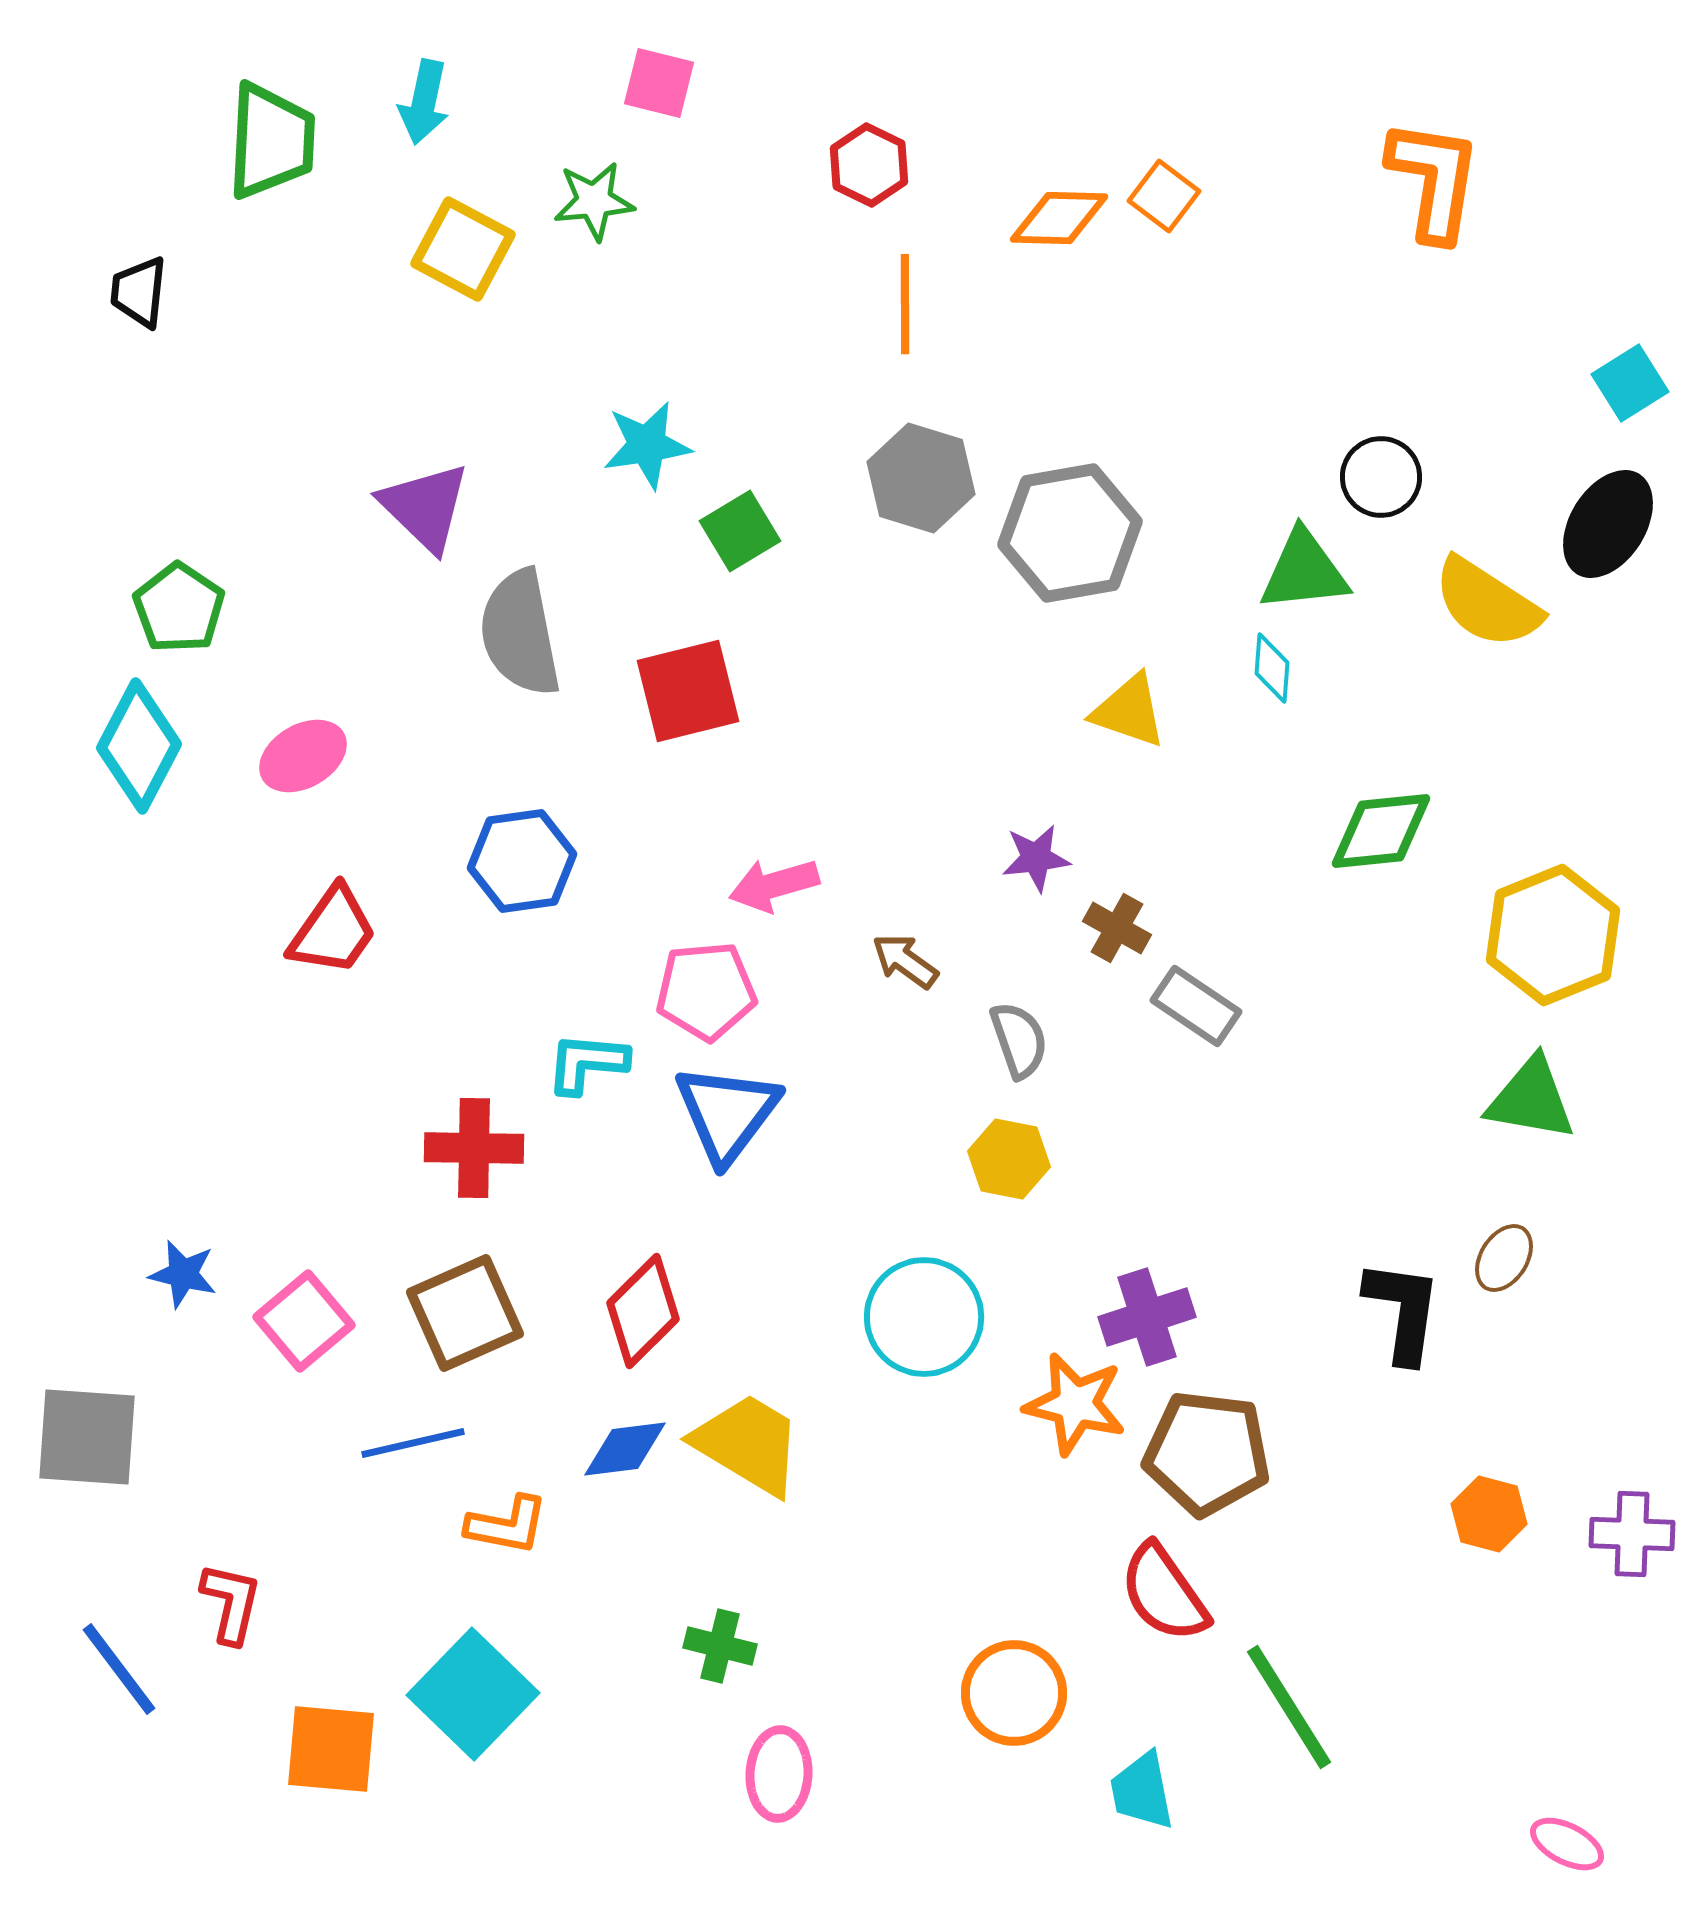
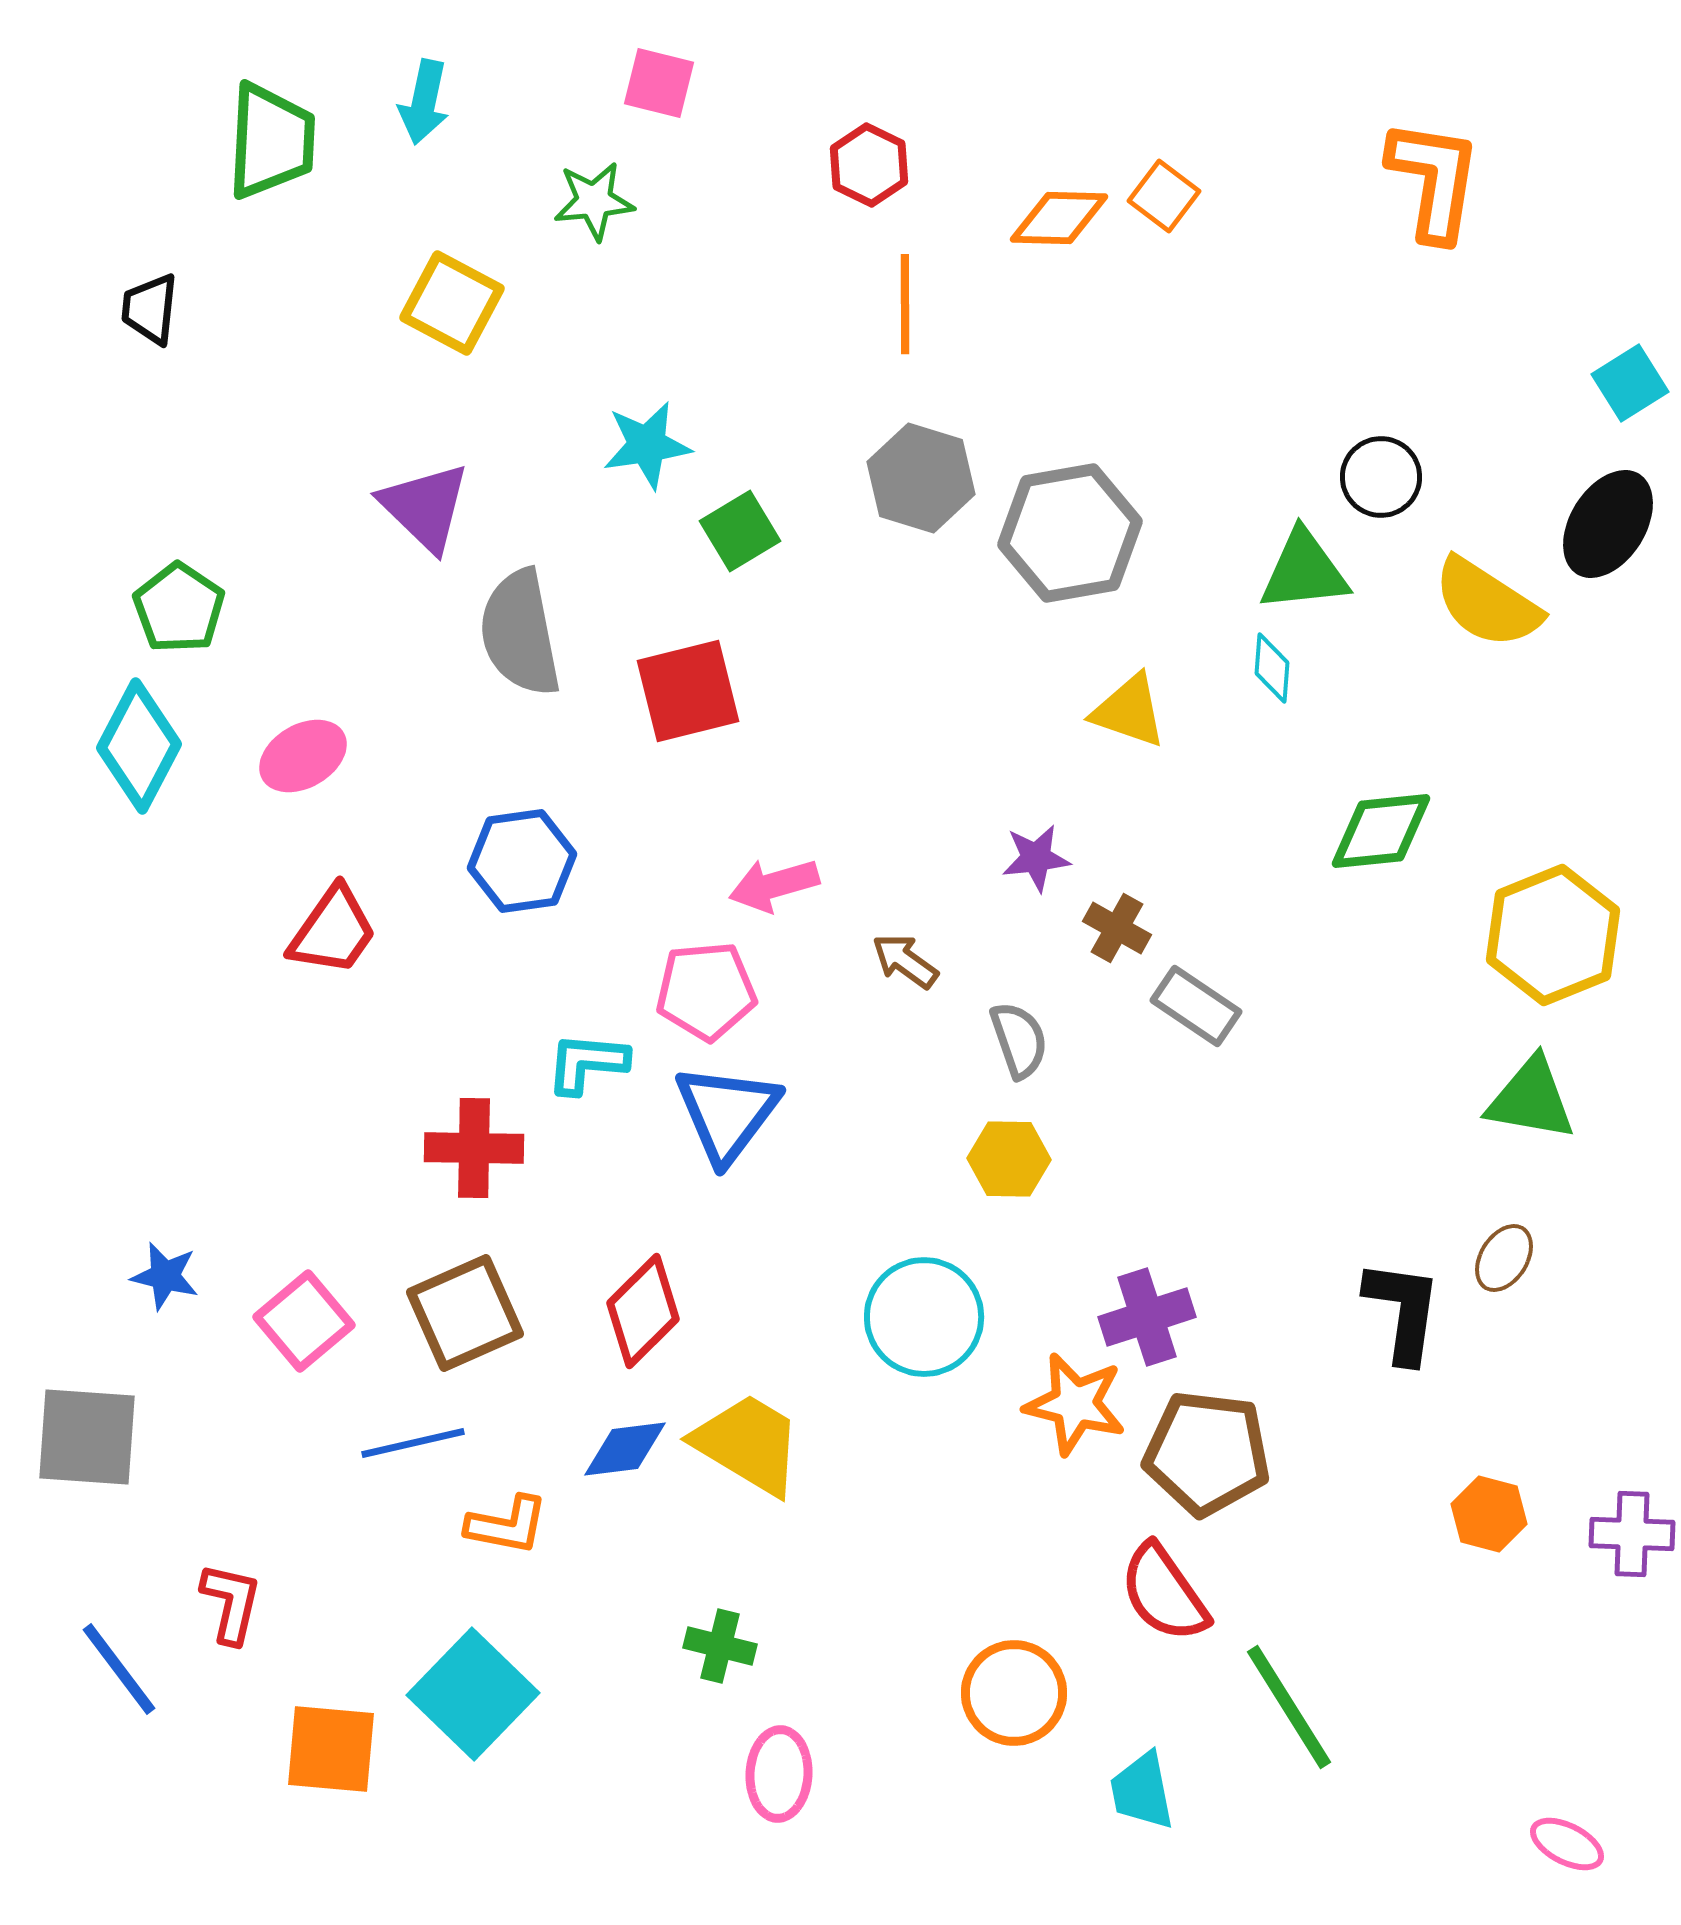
yellow square at (463, 249): moved 11 px left, 54 px down
black trapezoid at (139, 292): moved 11 px right, 17 px down
yellow hexagon at (1009, 1159): rotated 10 degrees counterclockwise
blue star at (183, 1274): moved 18 px left, 2 px down
